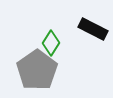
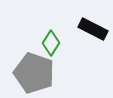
gray pentagon: moved 3 px left, 3 px down; rotated 18 degrees counterclockwise
